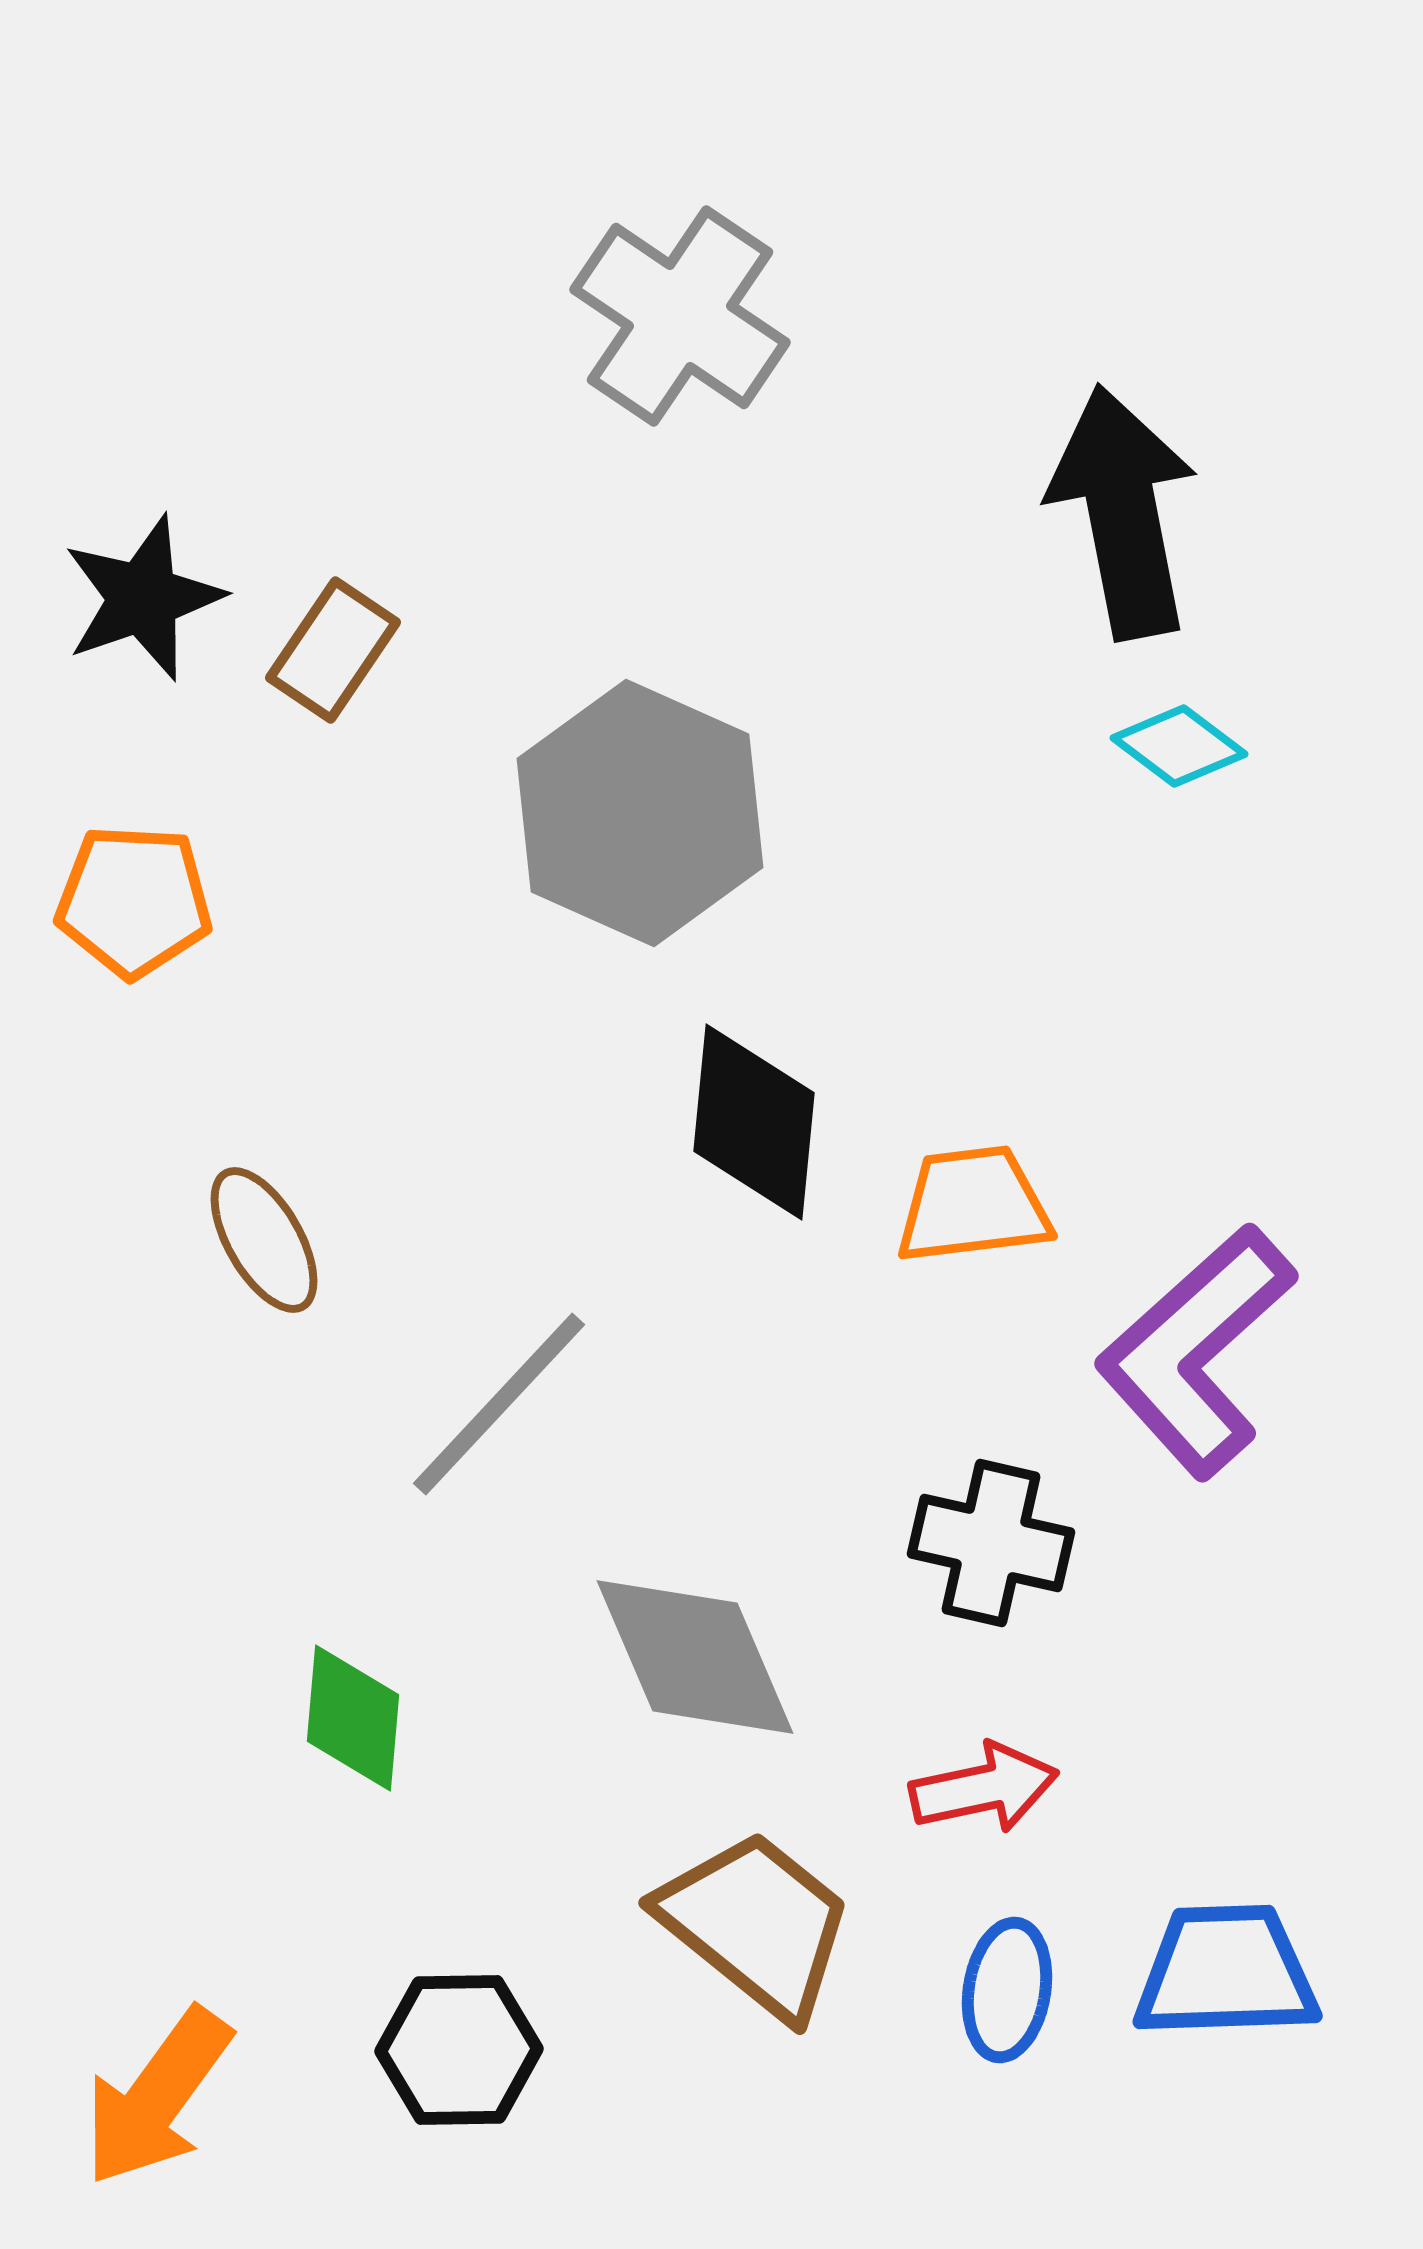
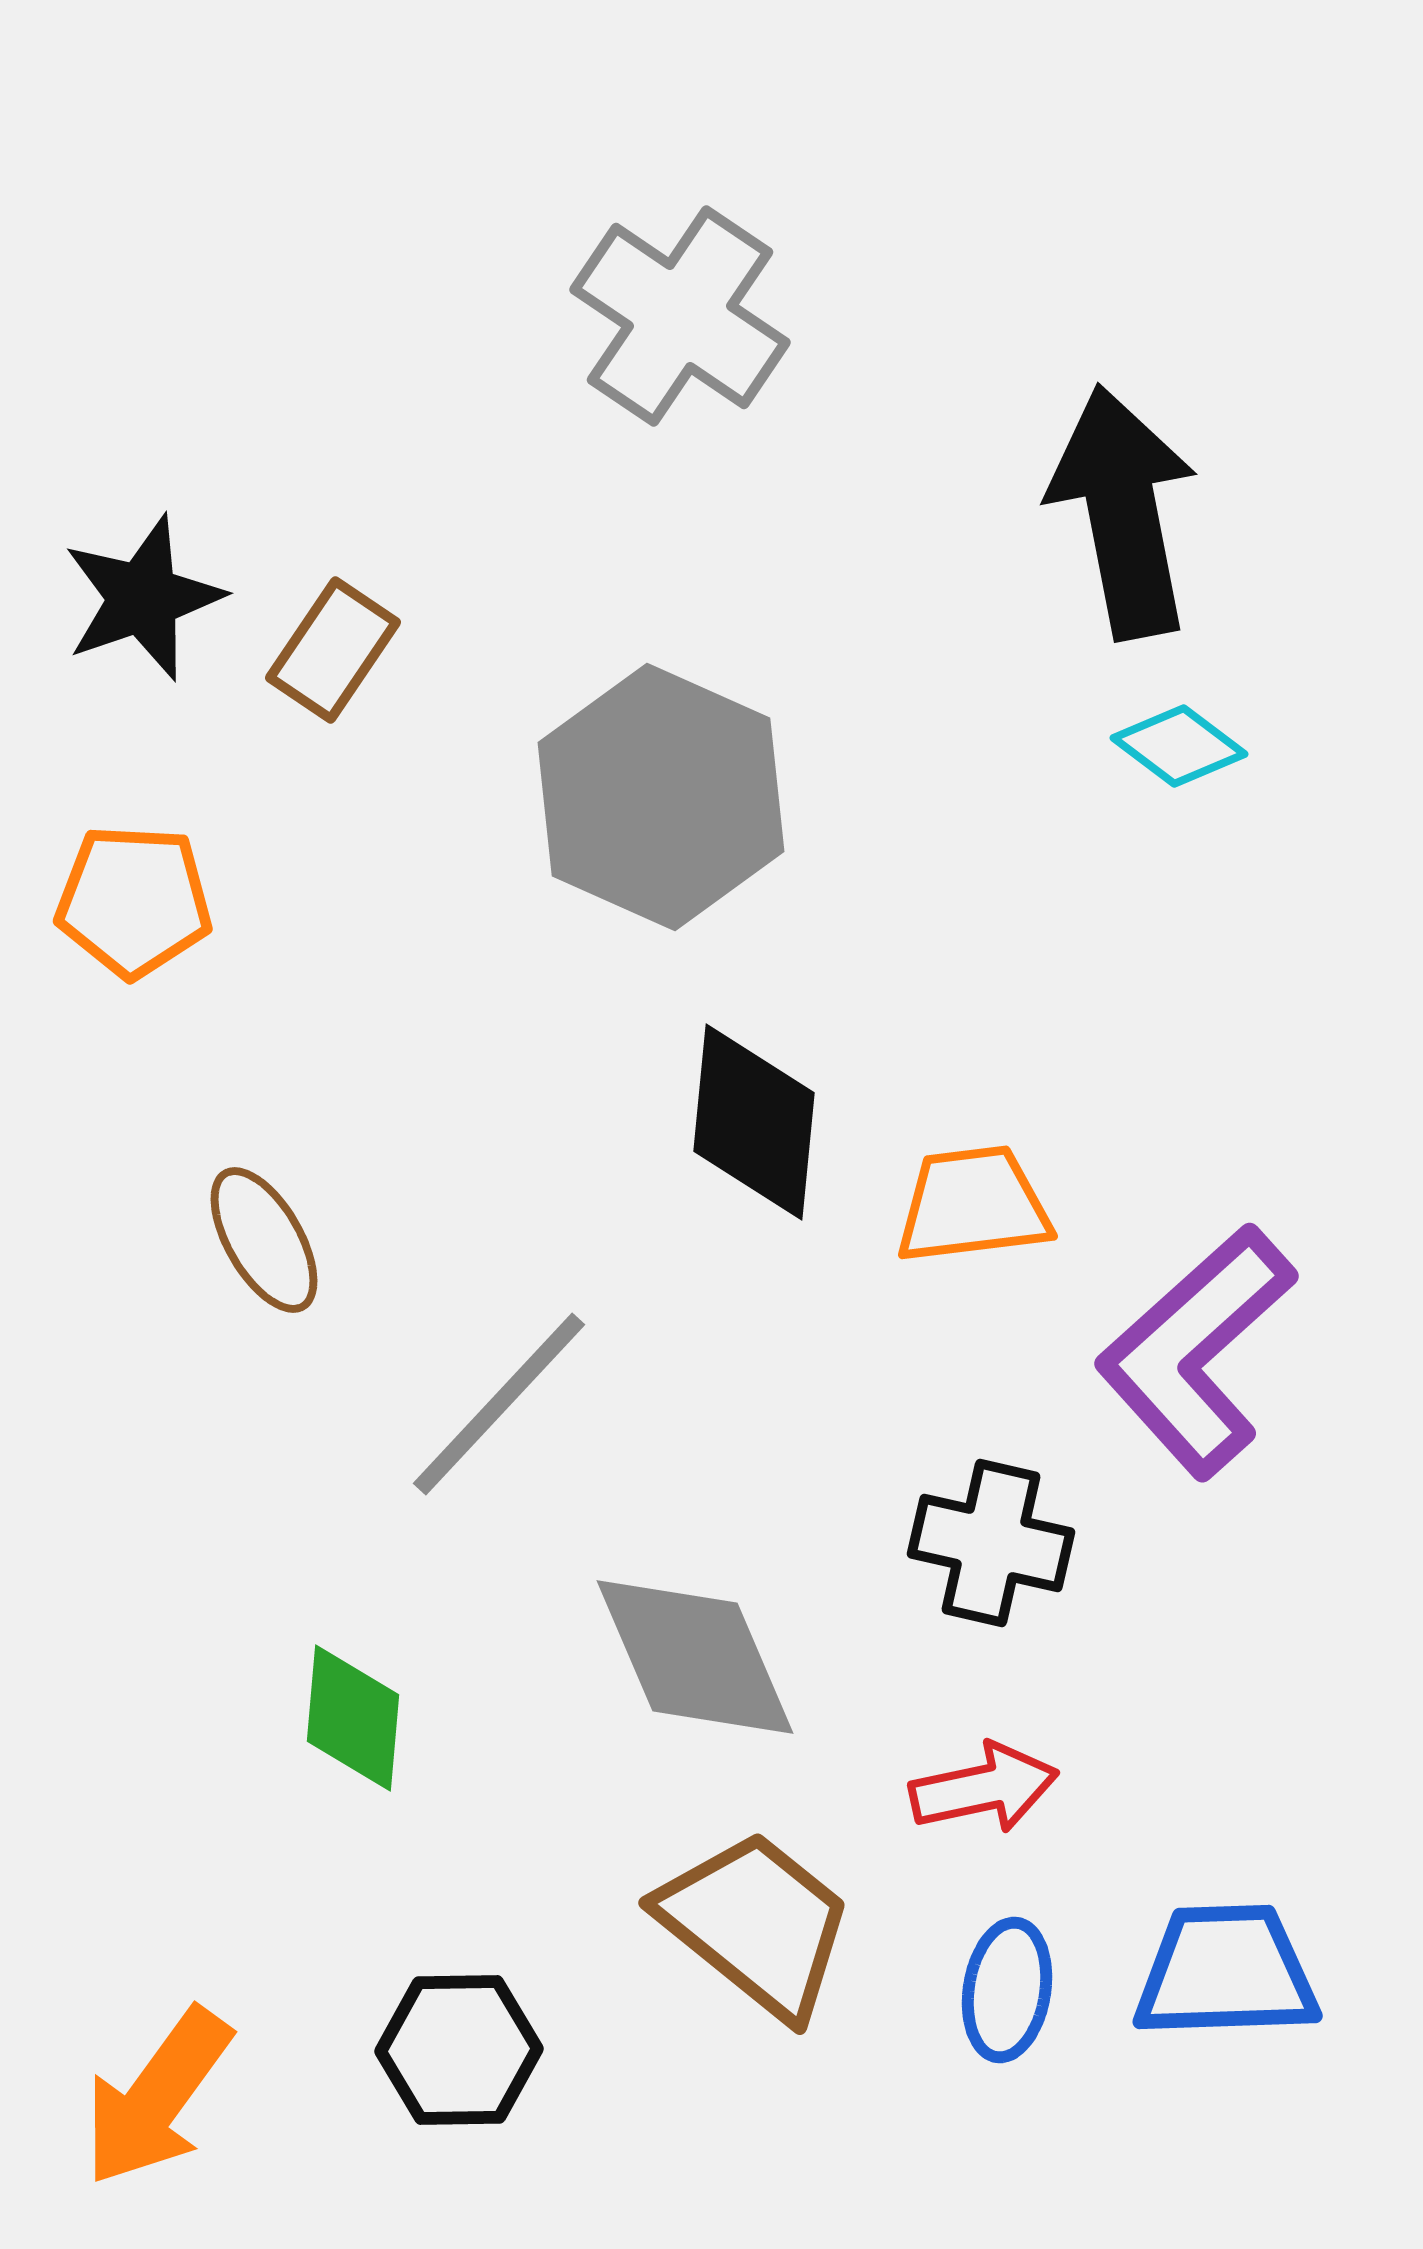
gray hexagon: moved 21 px right, 16 px up
